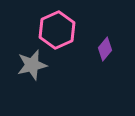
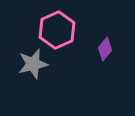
gray star: moved 1 px right, 1 px up
